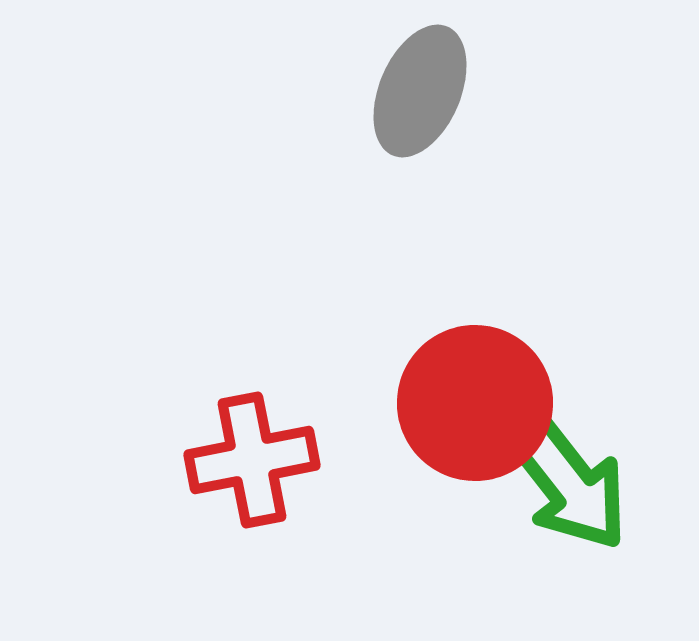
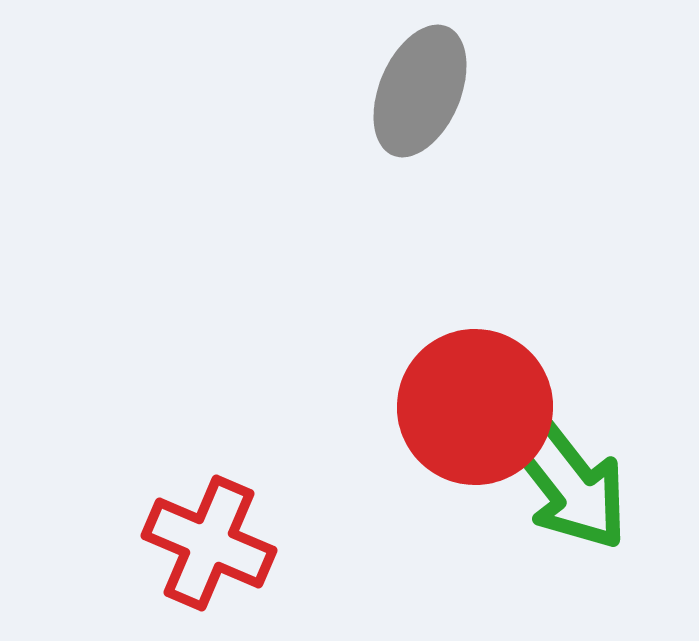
red circle: moved 4 px down
red cross: moved 43 px left, 83 px down; rotated 34 degrees clockwise
